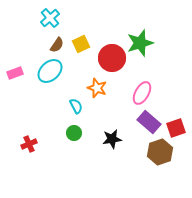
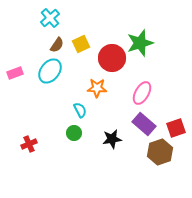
cyan ellipse: rotated 10 degrees counterclockwise
orange star: rotated 18 degrees counterclockwise
cyan semicircle: moved 4 px right, 4 px down
purple rectangle: moved 5 px left, 2 px down
